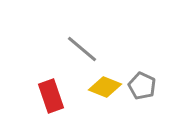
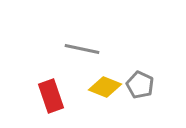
gray line: rotated 28 degrees counterclockwise
gray pentagon: moved 2 px left, 1 px up
